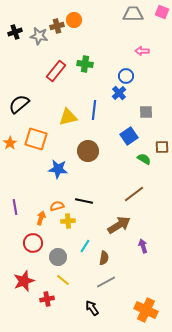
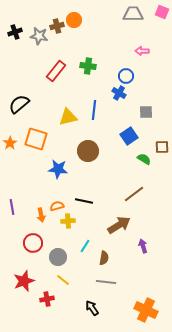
green cross: moved 3 px right, 2 px down
blue cross: rotated 16 degrees counterclockwise
purple line: moved 3 px left
orange arrow: moved 3 px up; rotated 152 degrees clockwise
gray line: rotated 36 degrees clockwise
